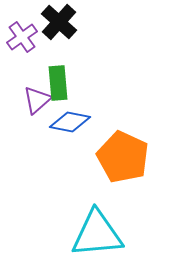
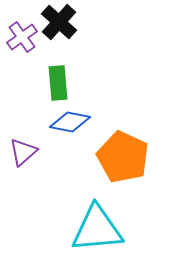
purple triangle: moved 14 px left, 52 px down
cyan triangle: moved 5 px up
